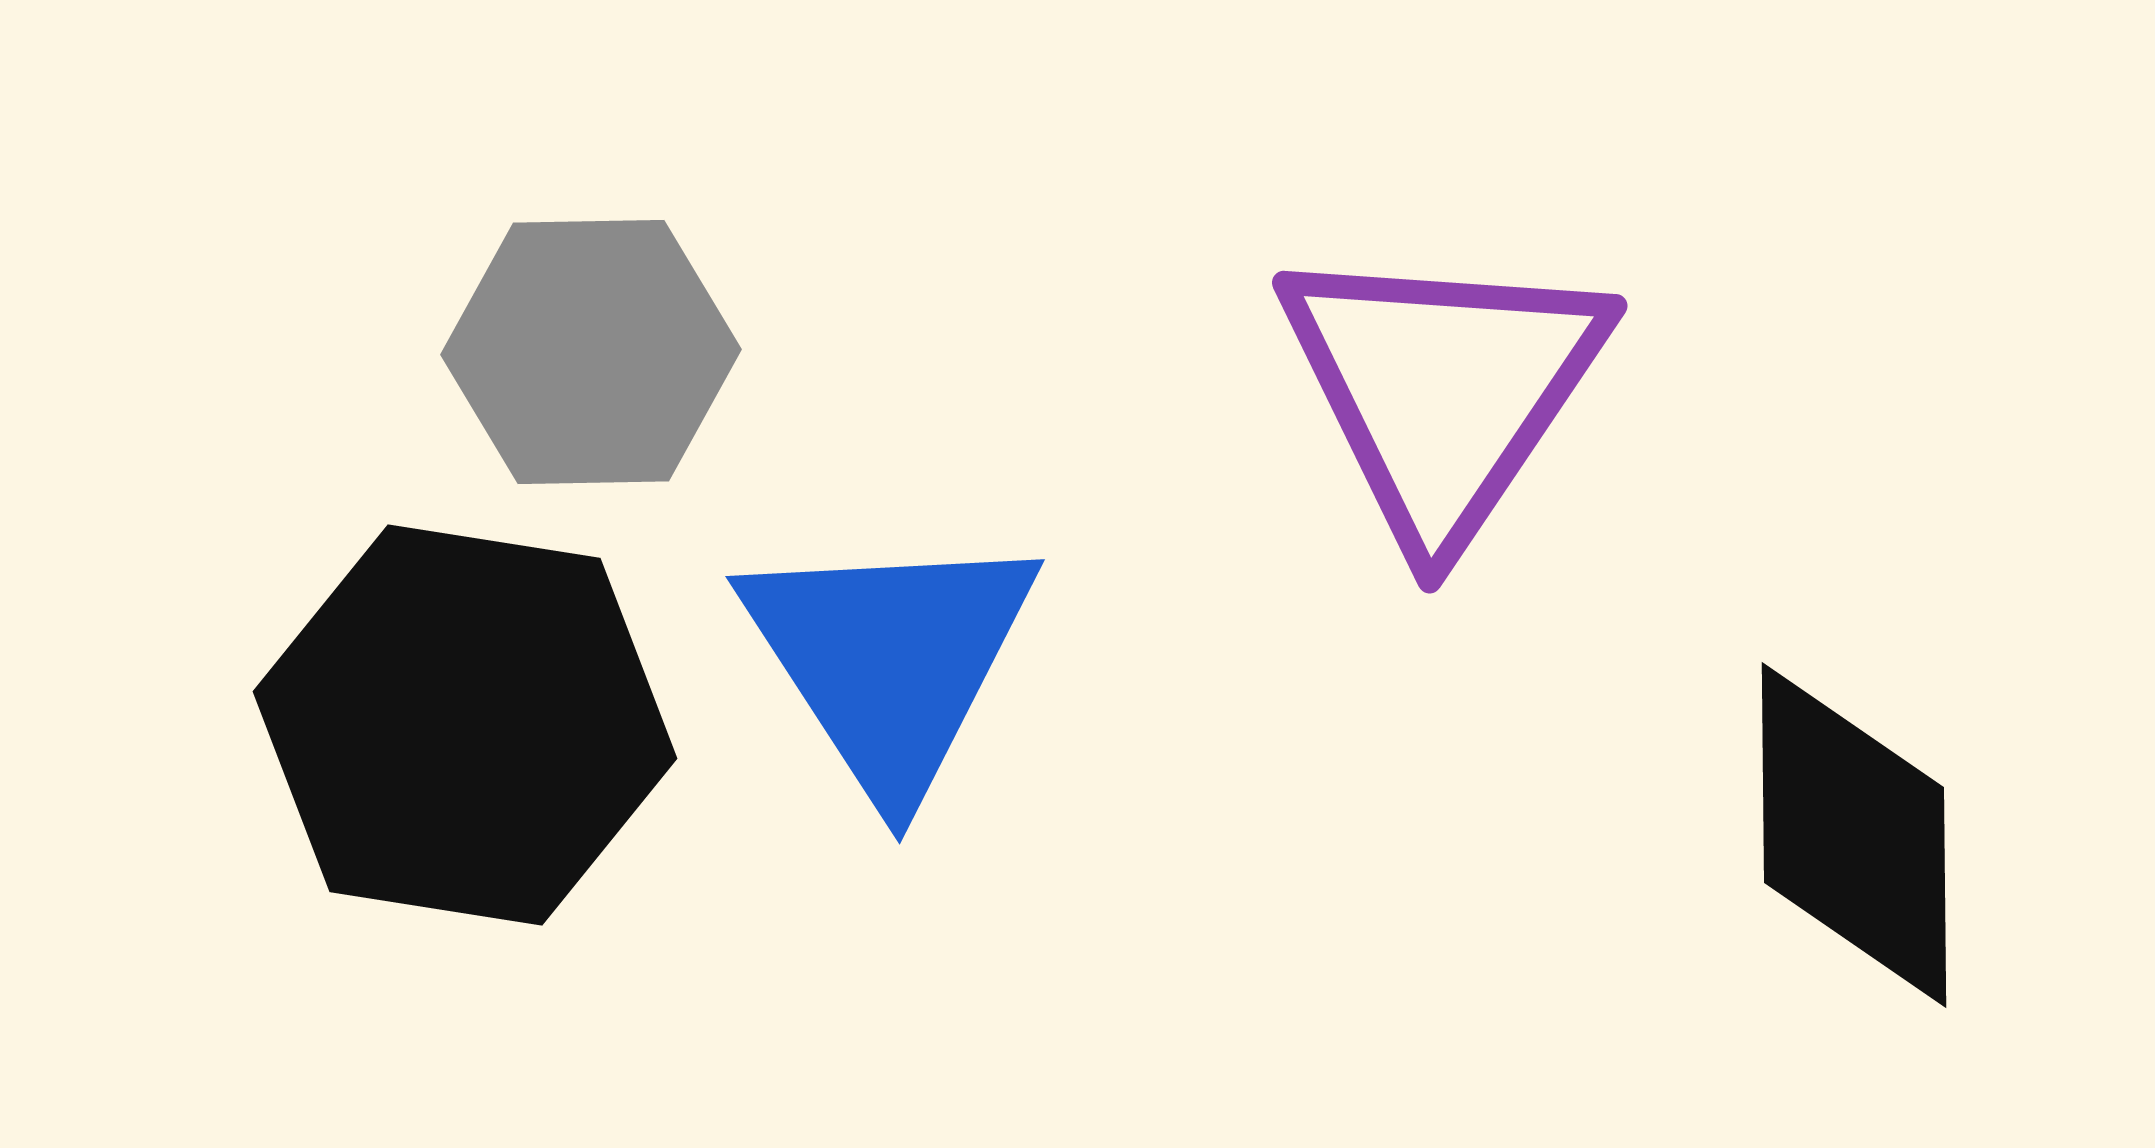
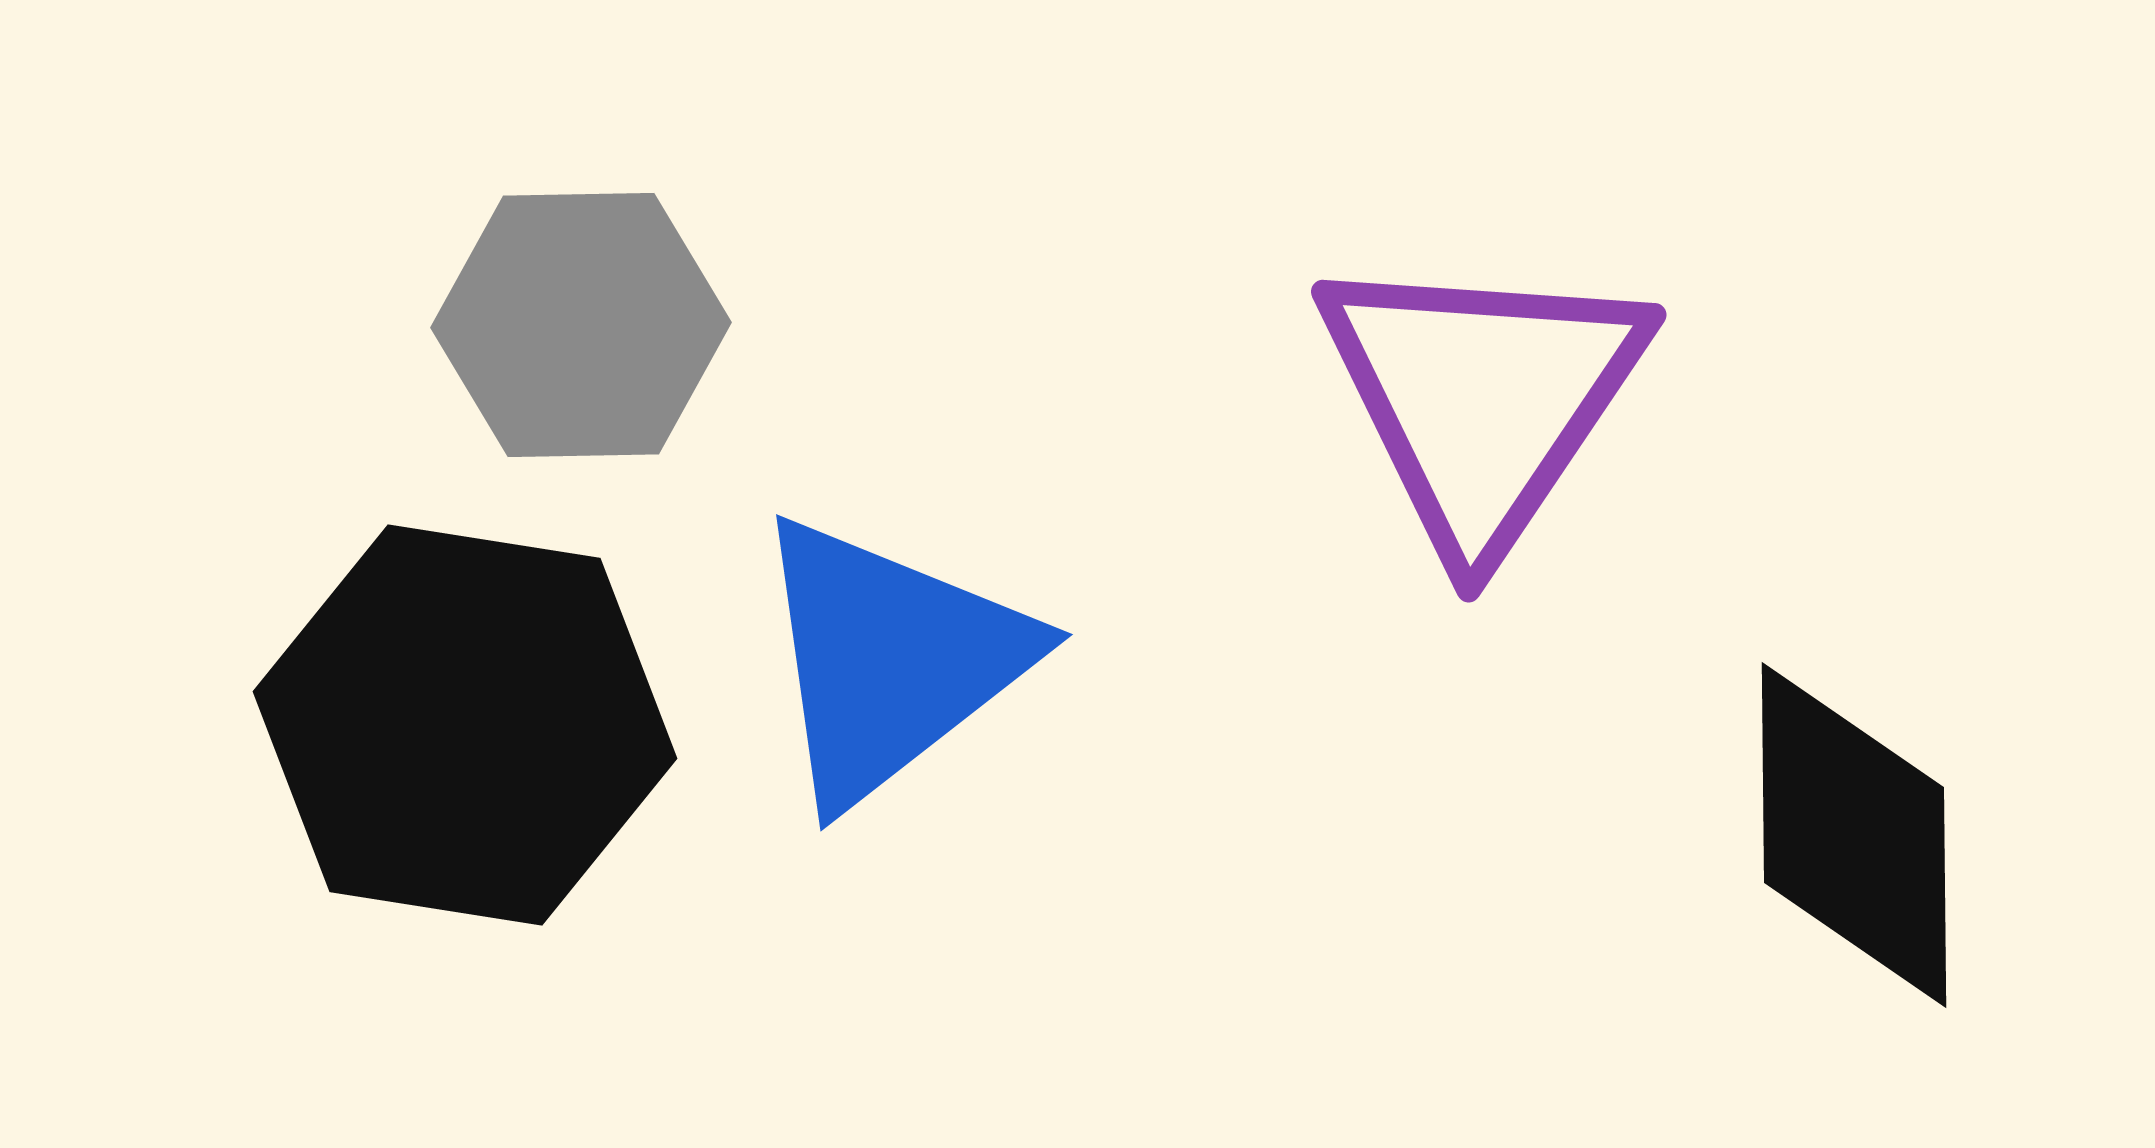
gray hexagon: moved 10 px left, 27 px up
purple triangle: moved 39 px right, 9 px down
blue triangle: rotated 25 degrees clockwise
